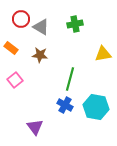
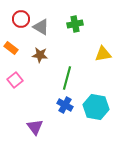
green line: moved 3 px left, 1 px up
